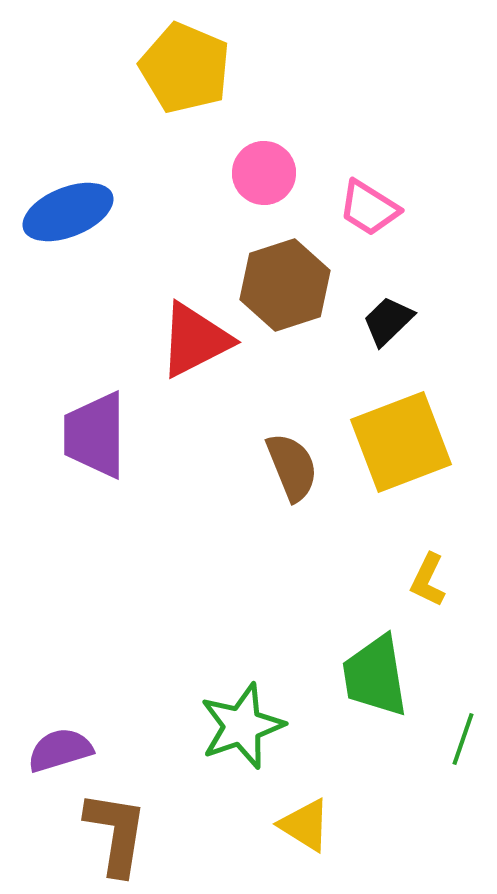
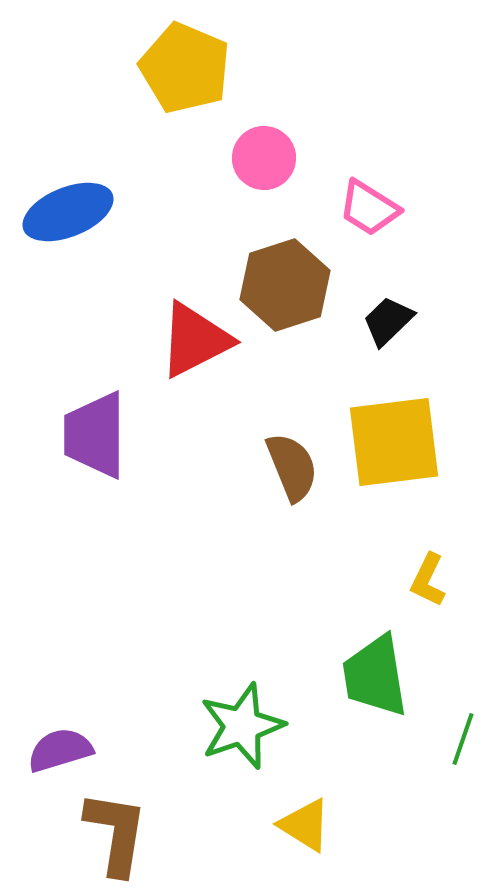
pink circle: moved 15 px up
yellow square: moved 7 px left; rotated 14 degrees clockwise
